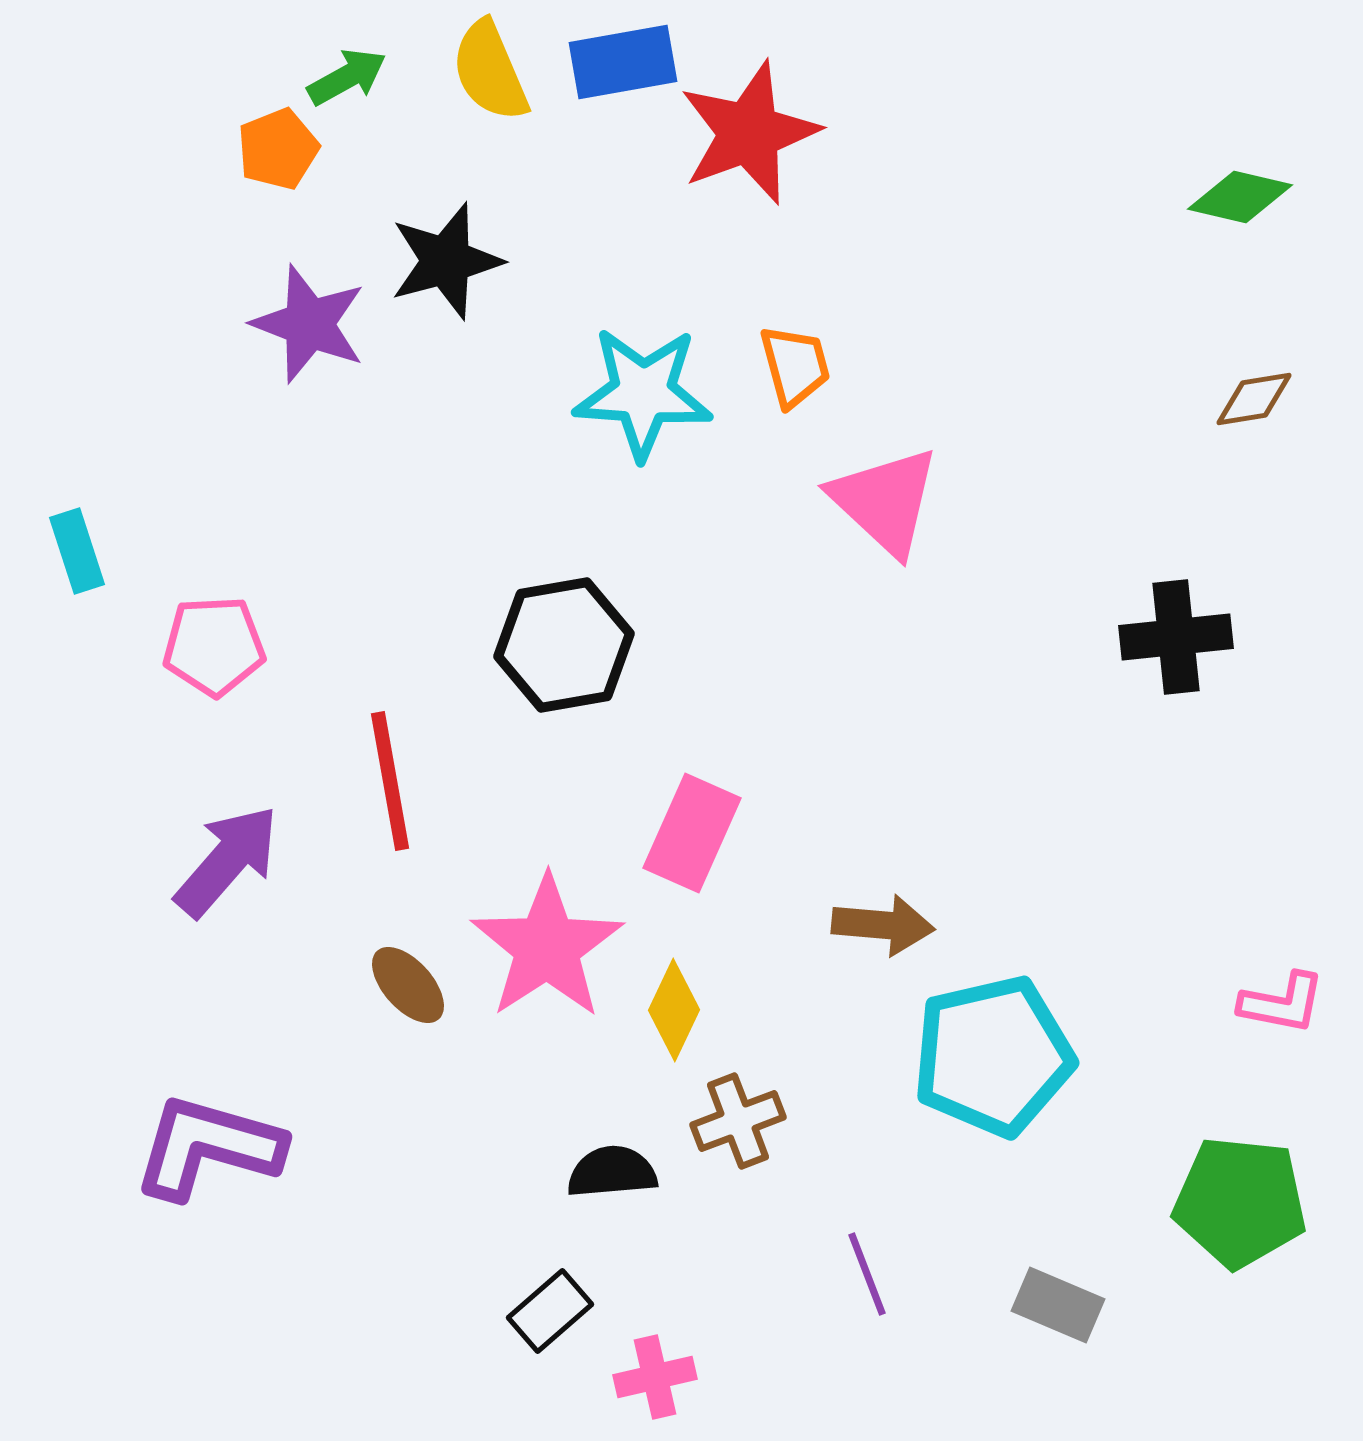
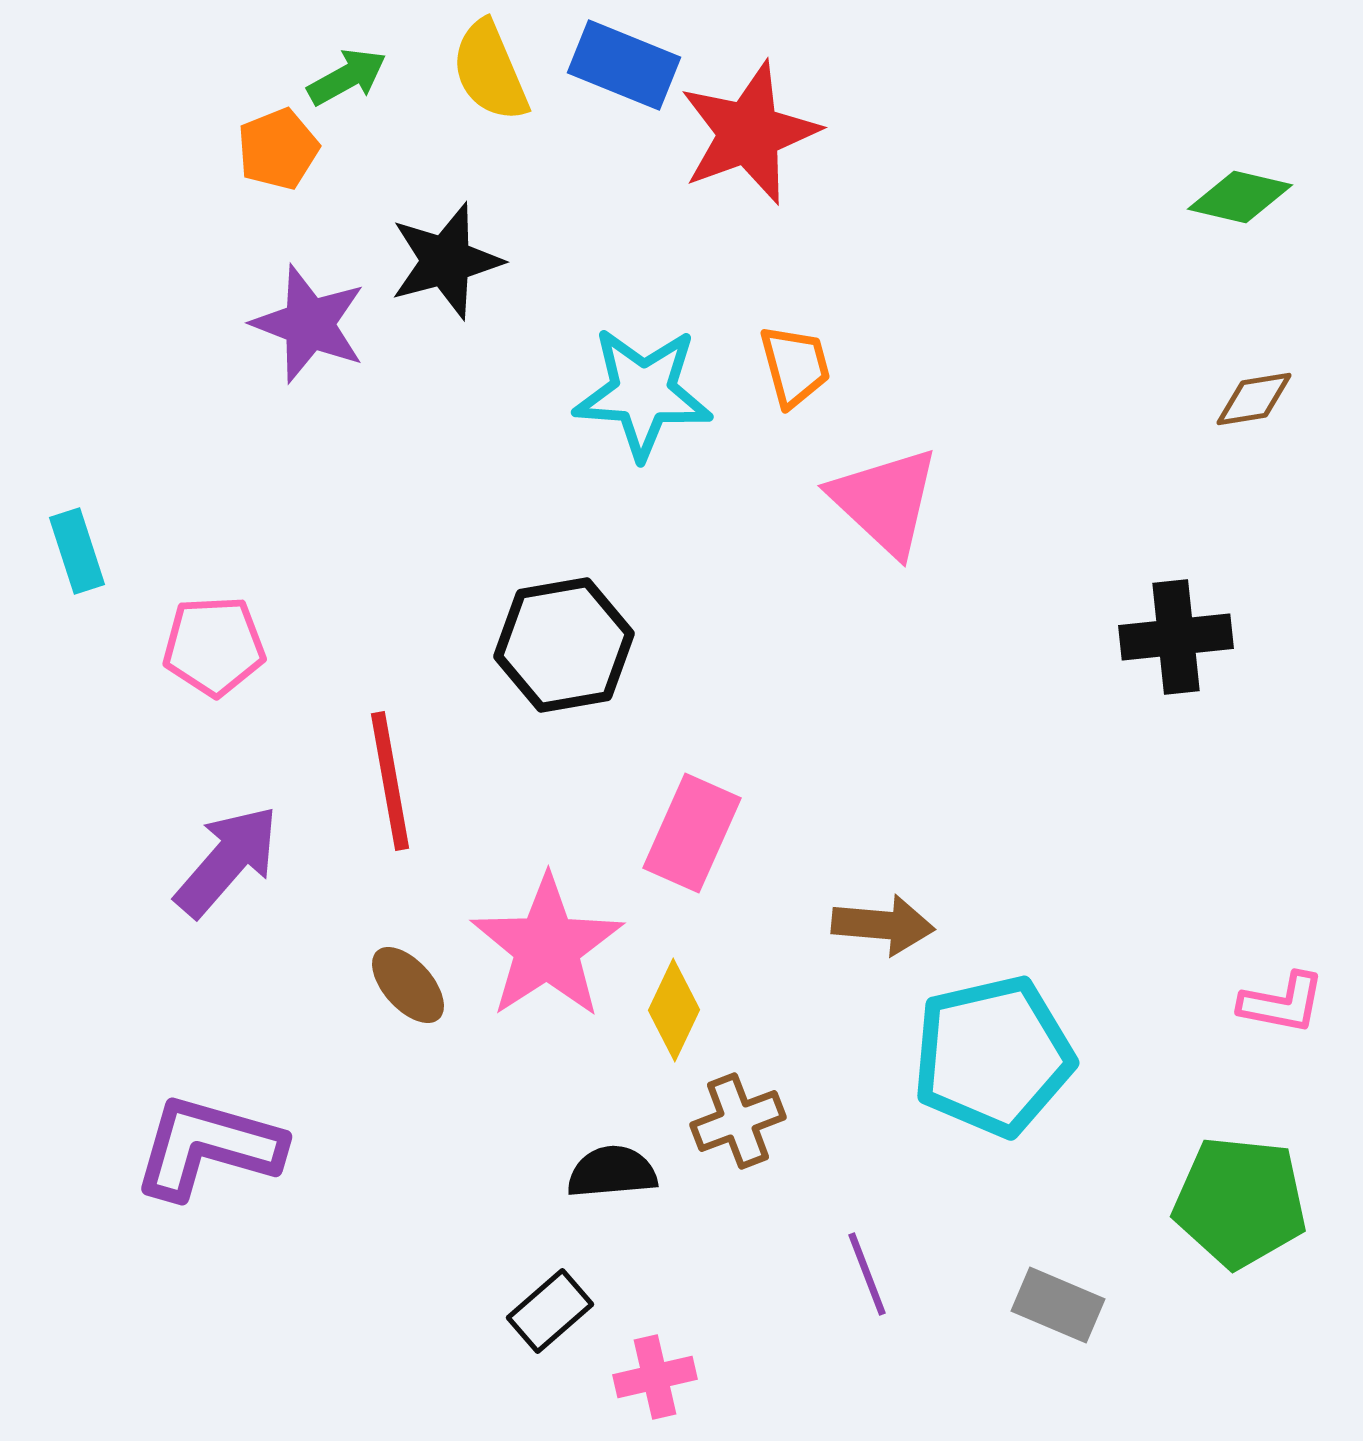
blue rectangle: moved 1 px right, 3 px down; rotated 32 degrees clockwise
